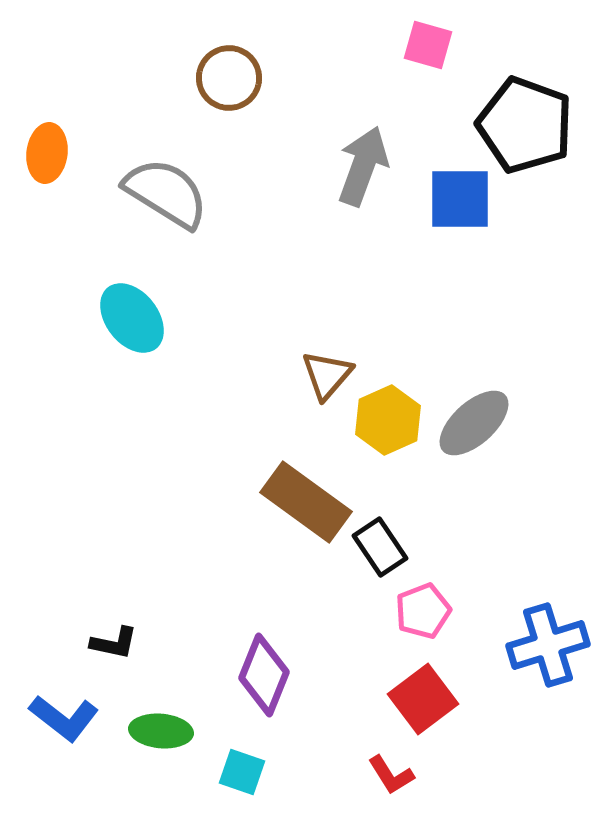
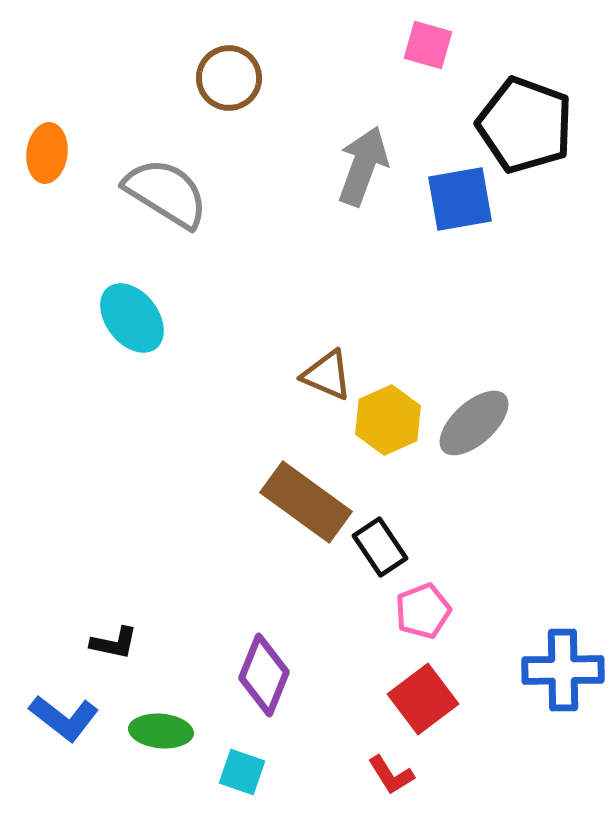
blue square: rotated 10 degrees counterclockwise
brown triangle: rotated 48 degrees counterclockwise
blue cross: moved 15 px right, 25 px down; rotated 16 degrees clockwise
